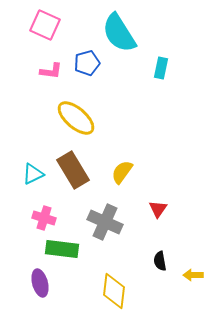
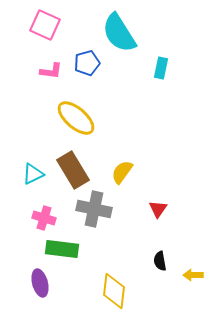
gray cross: moved 11 px left, 13 px up; rotated 12 degrees counterclockwise
